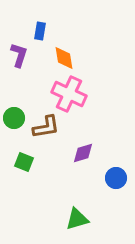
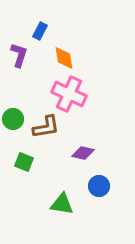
blue rectangle: rotated 18 degrees clockwise
green circle: moved 1 px left, 1 px down
purple diamond: rotated 30 degrees clockwise
blue circle: moved 17 px left, 8 px down
green triangle: moved 15 px left, 15 px up; rotated 25 degrees clockwise
